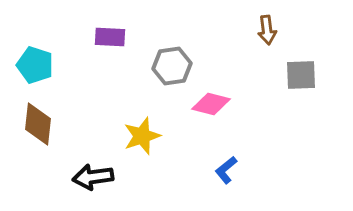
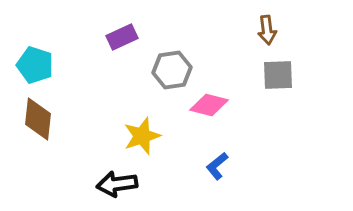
purple rectangle: moved 12 px right; rotated 28 degrees counterclockwise
gray hexagon: moved 4 px down
gray square: moved 23 px left
pink diamond: moved 2 px left, 1 px down
brown diamond: moved 5 px up
blue L-shape: moved 9 px left, 4 px up
black arrow: moved 24 px right, 7 px down
